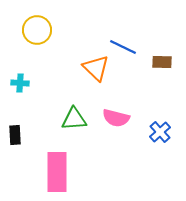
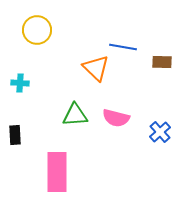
blue line: rotated 16 degrees counterclockwise
green triangle: moved 1 px right, 4 px up
